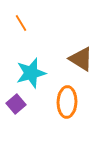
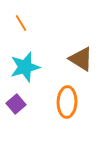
cyan star: moved 6 px left, 6 px up
